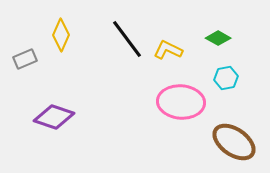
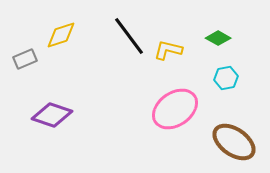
yellow diamond: rotated 48 degrees clockwise
black line: moved 2 px right, 3 px up
yellow L-shape: rotated 12 degrees counterclockwise
pink ellipse: moved 6 px left, 7 px down; rotated 39 degrees counterclockwise
purple diamond: moved 2 px left, 2 px up
